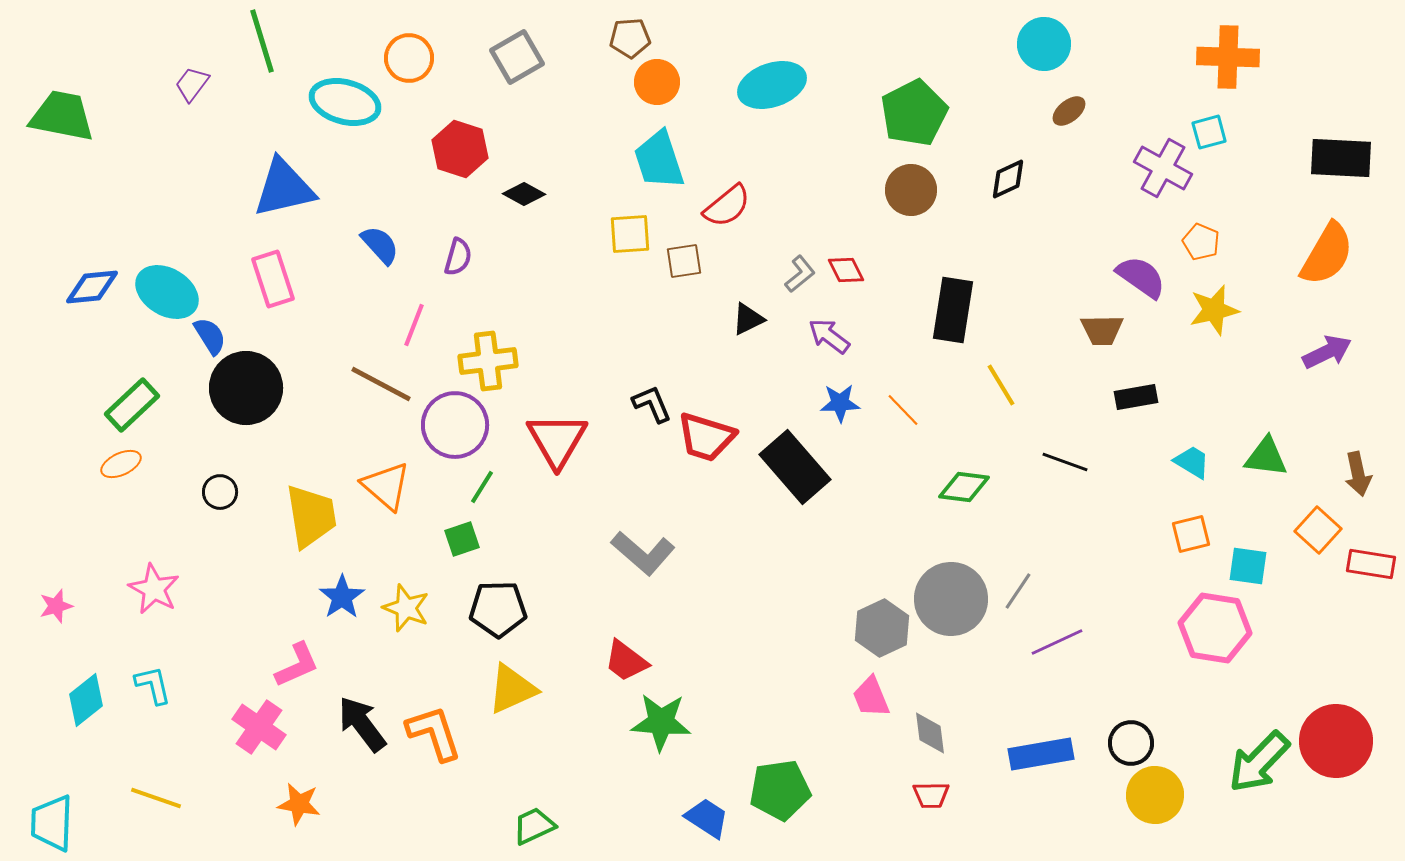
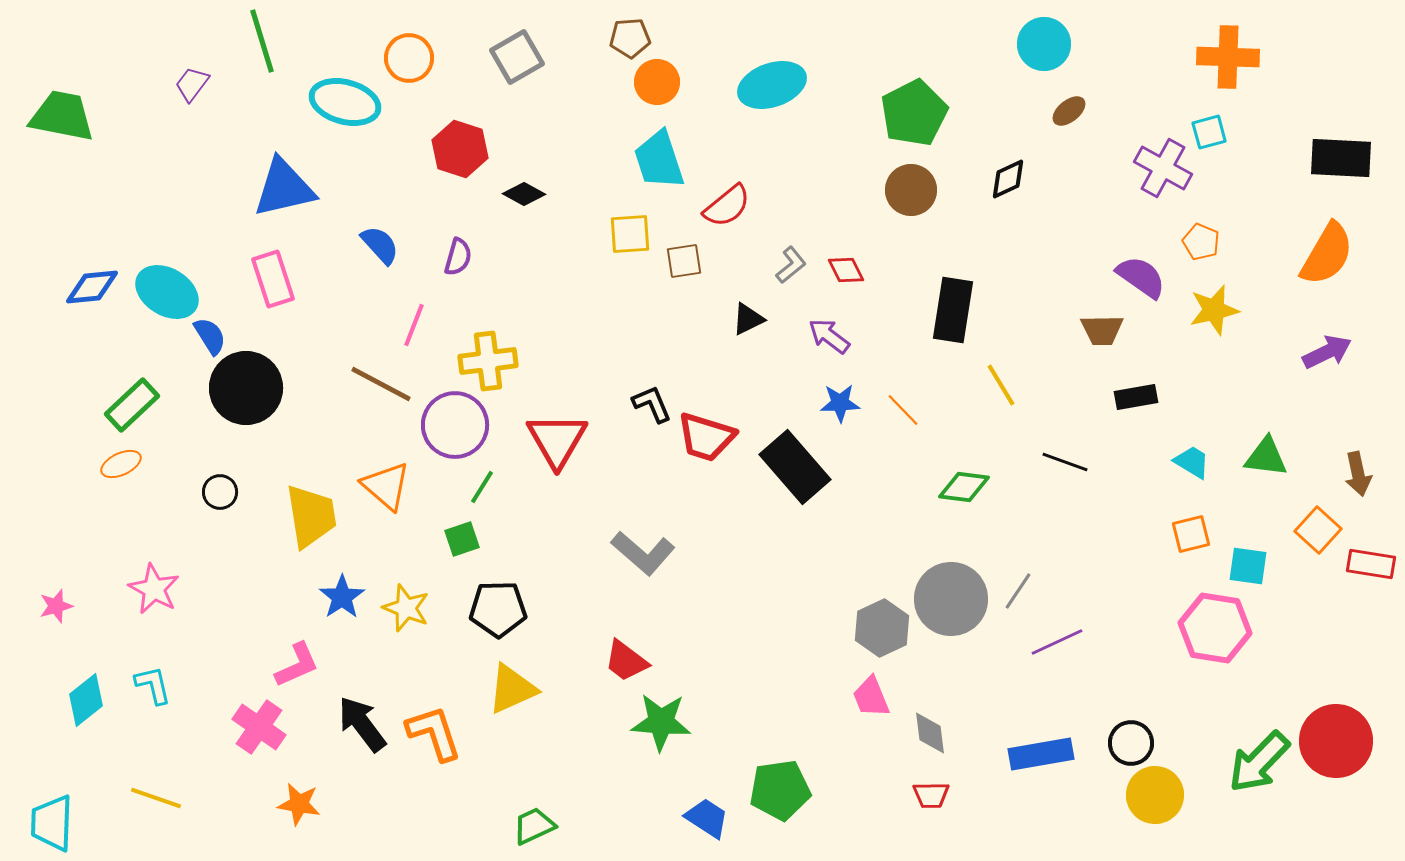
gray L-shape at (800, 274): moved 9 px left, 9 px up
